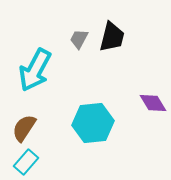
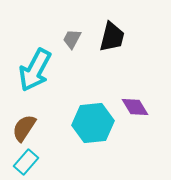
gray trapezoid: moved 7 px left
purple diamond: moved 18 px left, 4 px down
